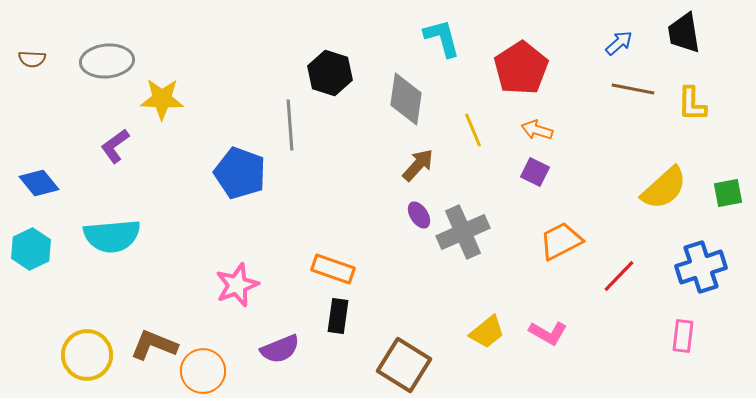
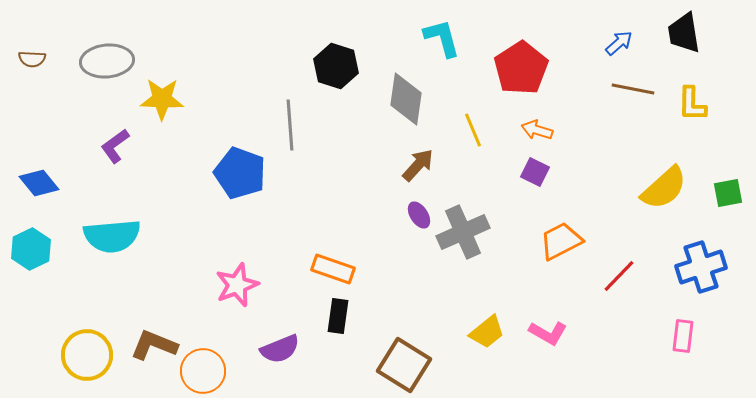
black hexagon: moved 6 px right, 7 px up
